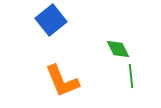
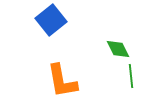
orange L-shape: rotated 12 degrees clockwise
